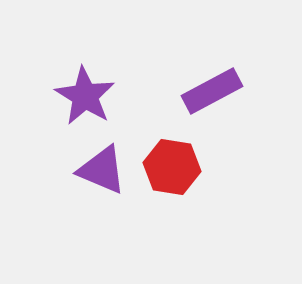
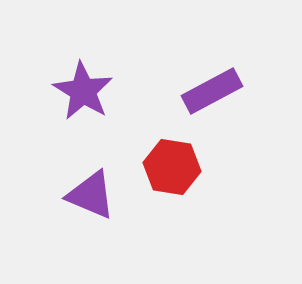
purple star: moved 2 px left, 5 px up
purple triangle: moved 11 px left, 25 px down
